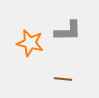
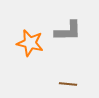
brown line: moved 5 px right, 5 px down
